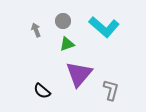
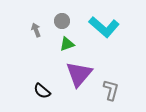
gray circle: moved 1 px left
